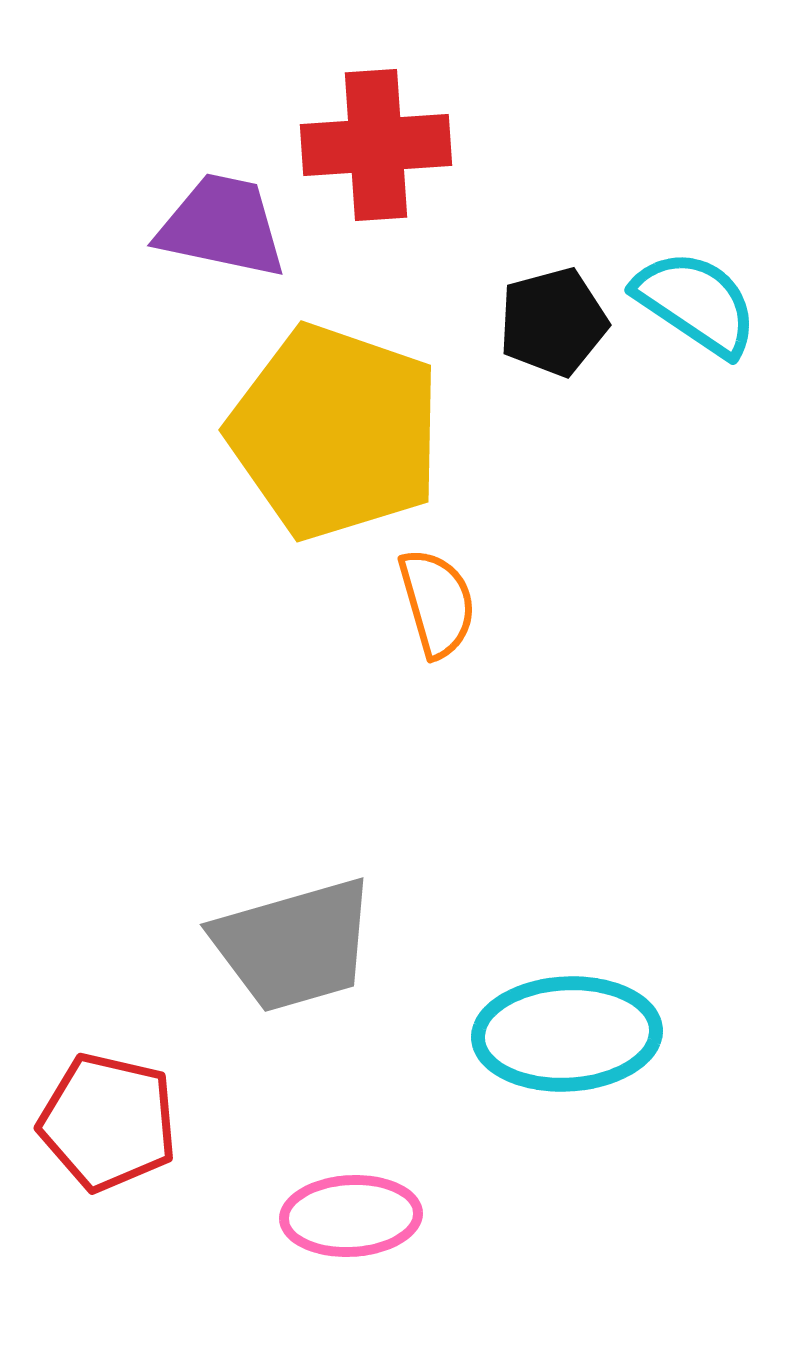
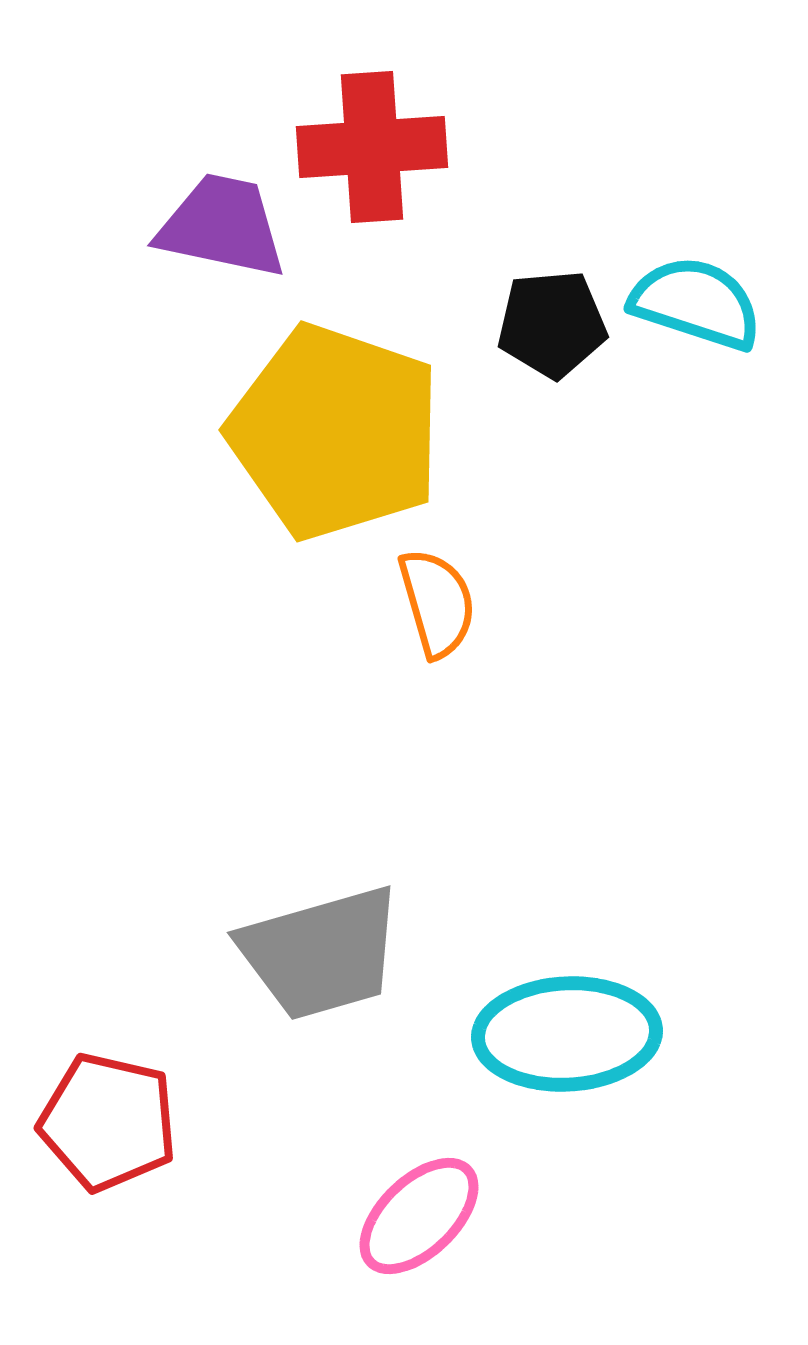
red cross: moved 4 px left, 2 px down
cyan semicircle: rotated 16 degrees counterclockwise
black pentagon: moved 1 px left, 2 px down; rotated 10 degrees clockwise
gray trapezoid: moved 27 px right, 8 px down
pink ellipse: moved 68 px right; rotated 41 degrees counterclockwise
